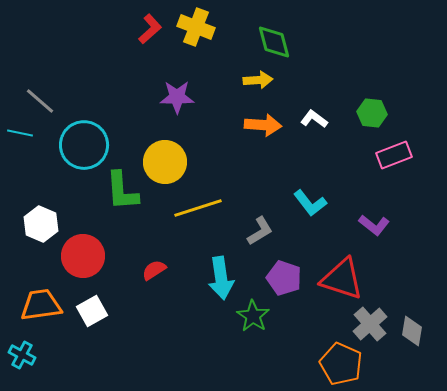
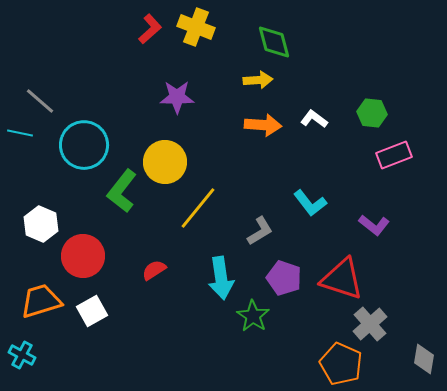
green L-shape: rotated 42 degrees clockwise
yellow line: rotated 33 degrees counterclockwise
orange trapezoid: moved 4 px up; rotated 9 degrees counterclockwise
gray diamond: moved 12 px right, 28 px down
